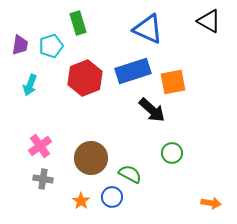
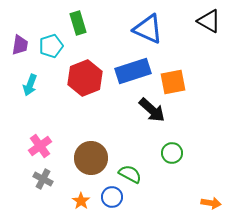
gray cross: rotated 18 degrees clockwise
